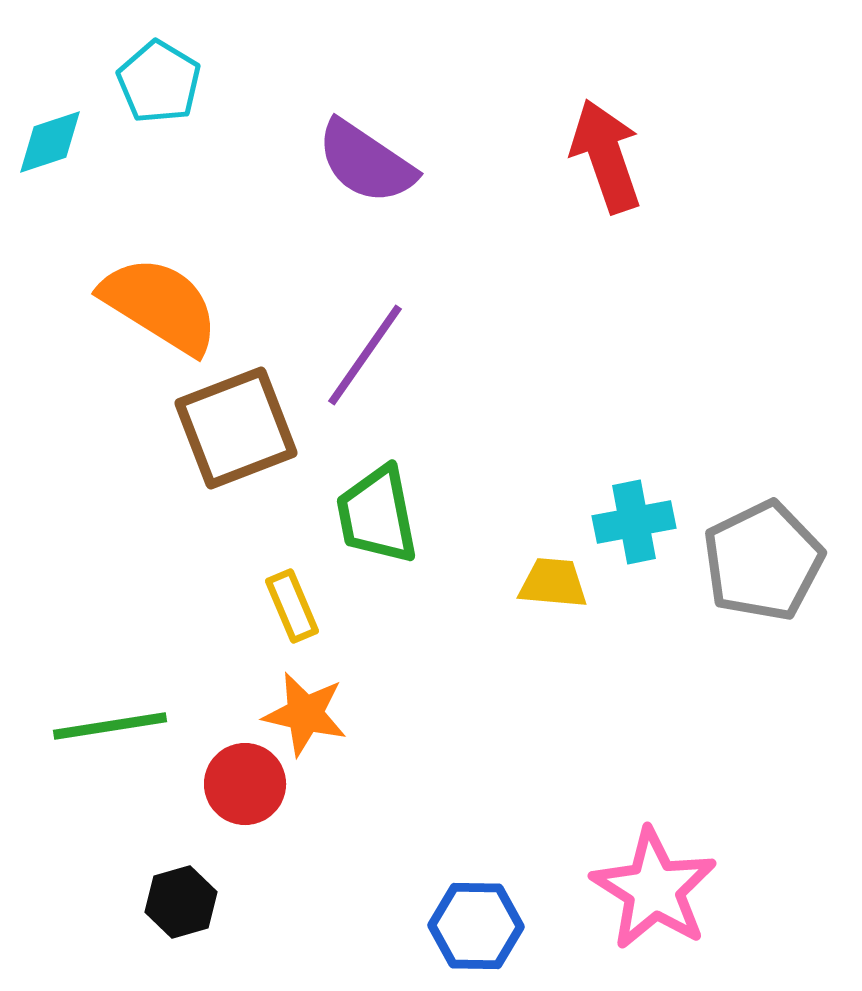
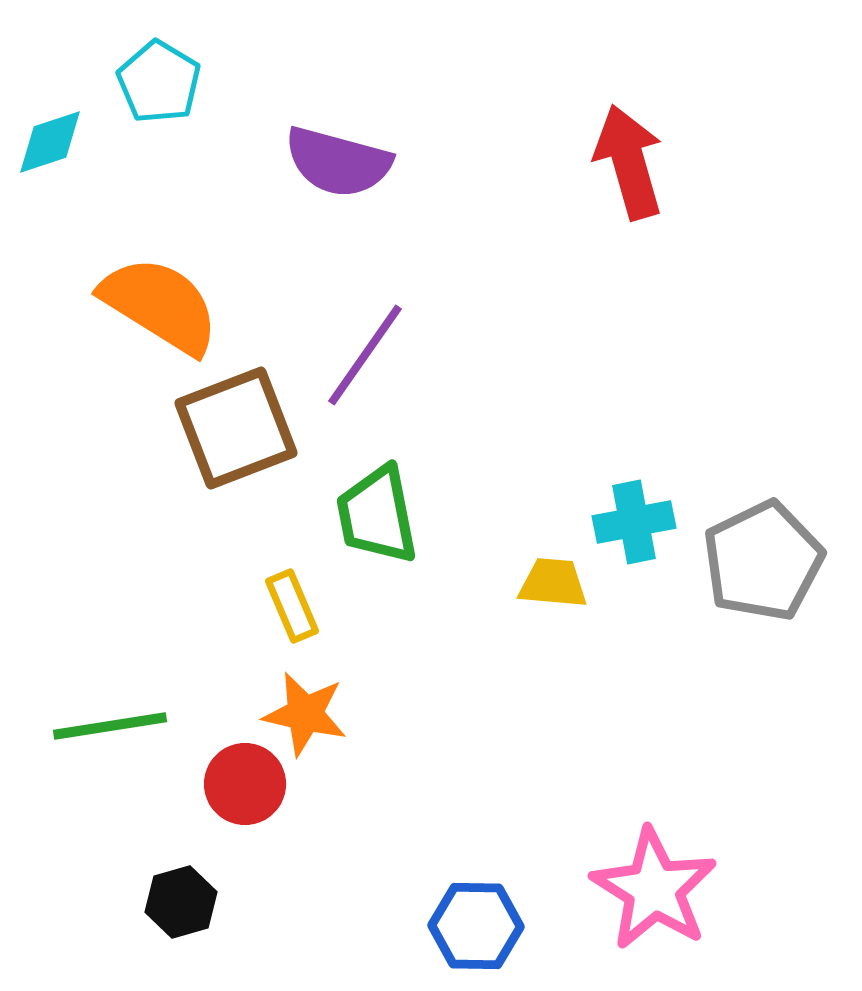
red arrow: moved 23 px right, 6 px down; rotated 3 degrees clockwise
purple semicircle: moved 28 px left; rotated 19 degrees counterclockwise
